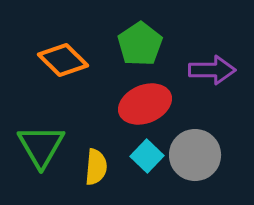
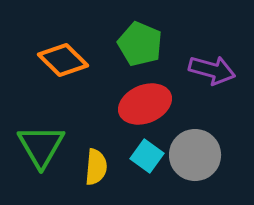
green pentagon: rotated 15 degrees counterclockwise
purple arrow: rotated 15 degrees clockwise
cyan square: rotated 8 degrees counterclockwise
